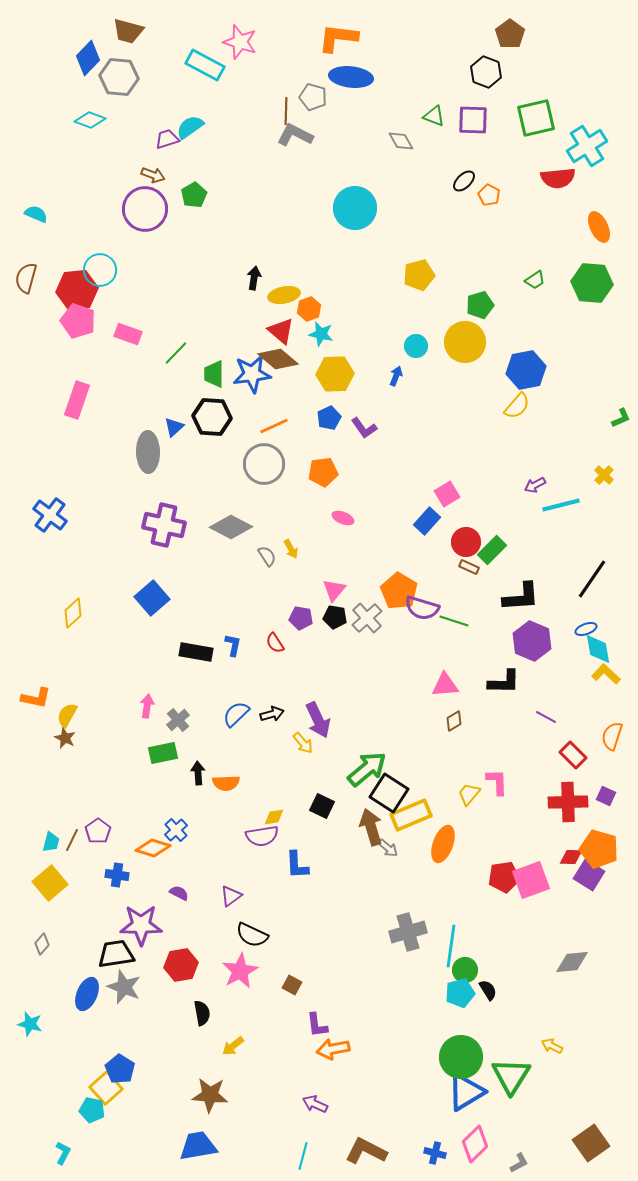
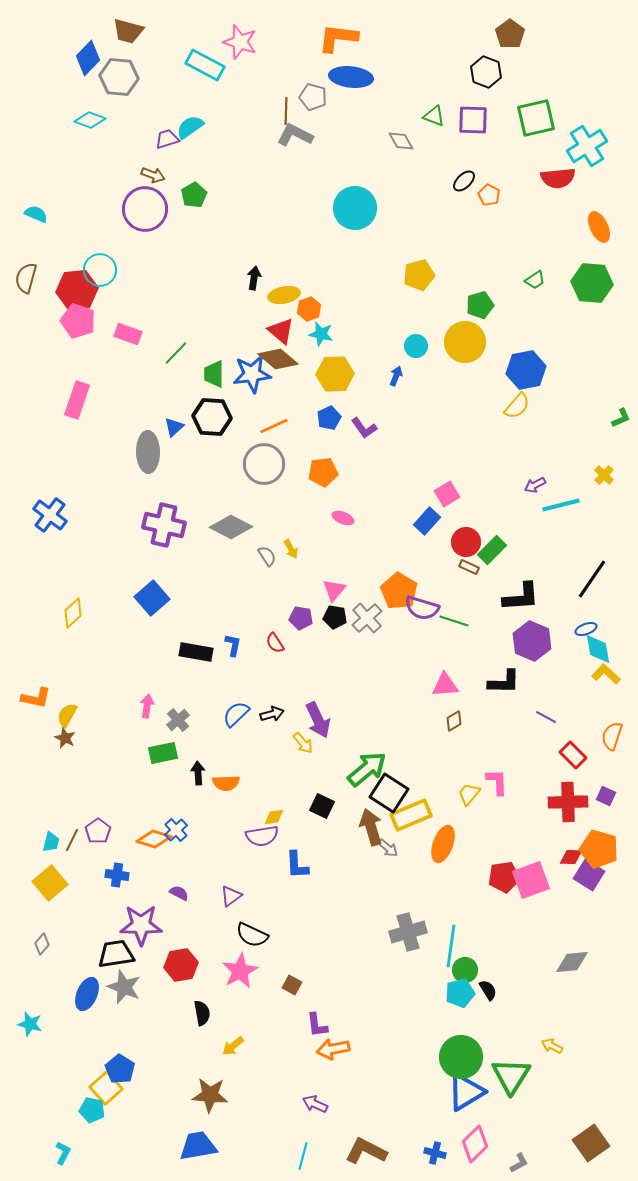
orange diamond at (153, 848): moved 1 px right, 9 px up
